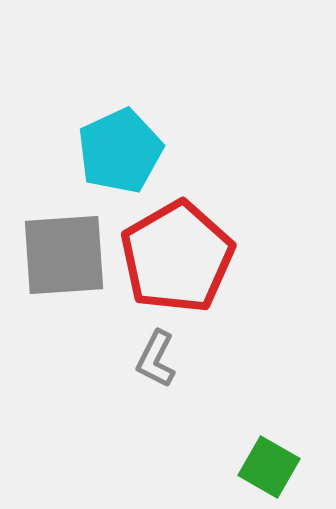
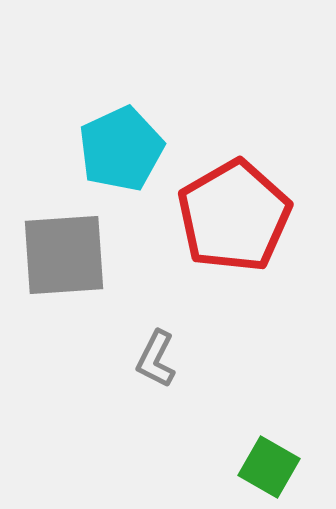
cyan pentagon: moved 1 px right, 2 px up
red pentagon: moved 57 px right, 41 px up
